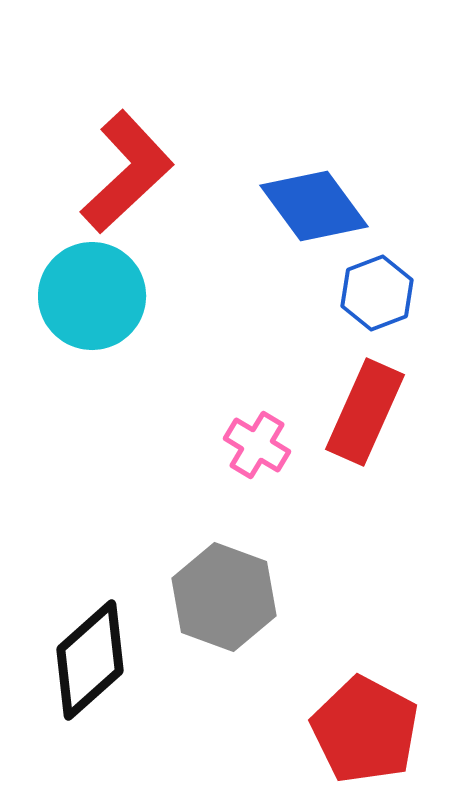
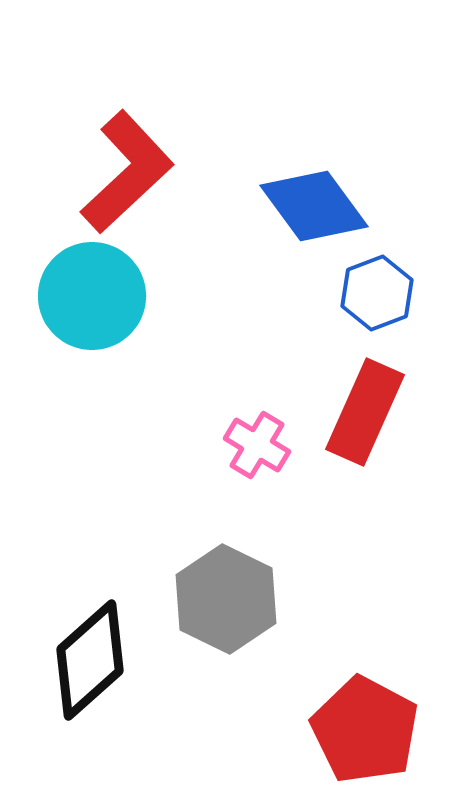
gray hexagon: moved 2 px right, 2 px down; rotated 6 degrees clockwise
